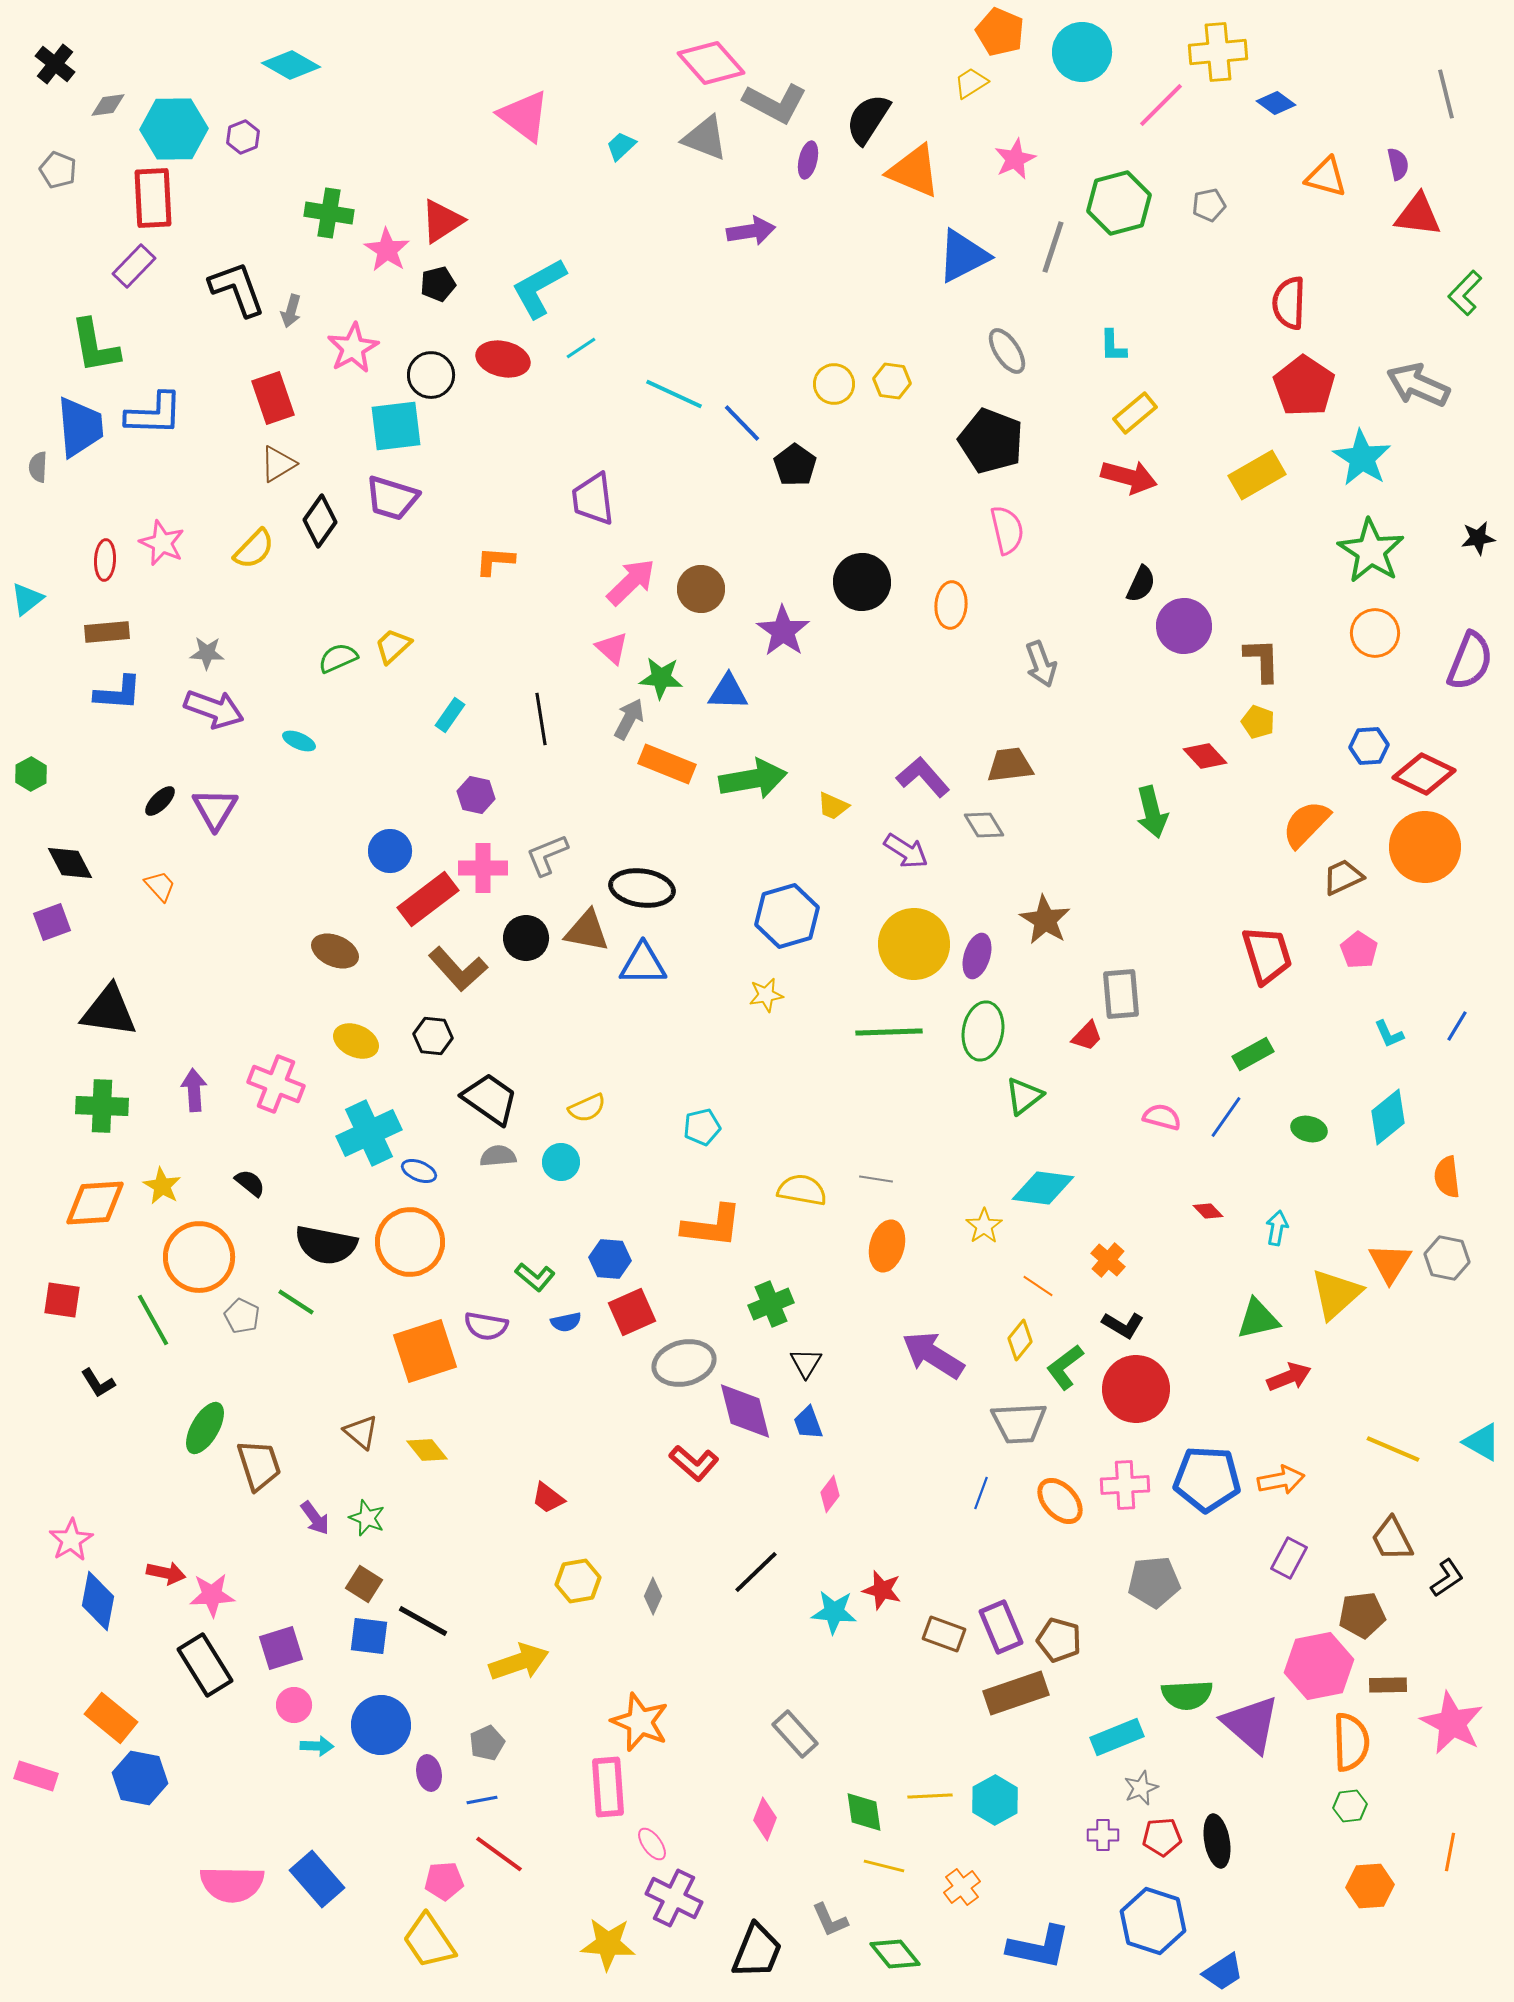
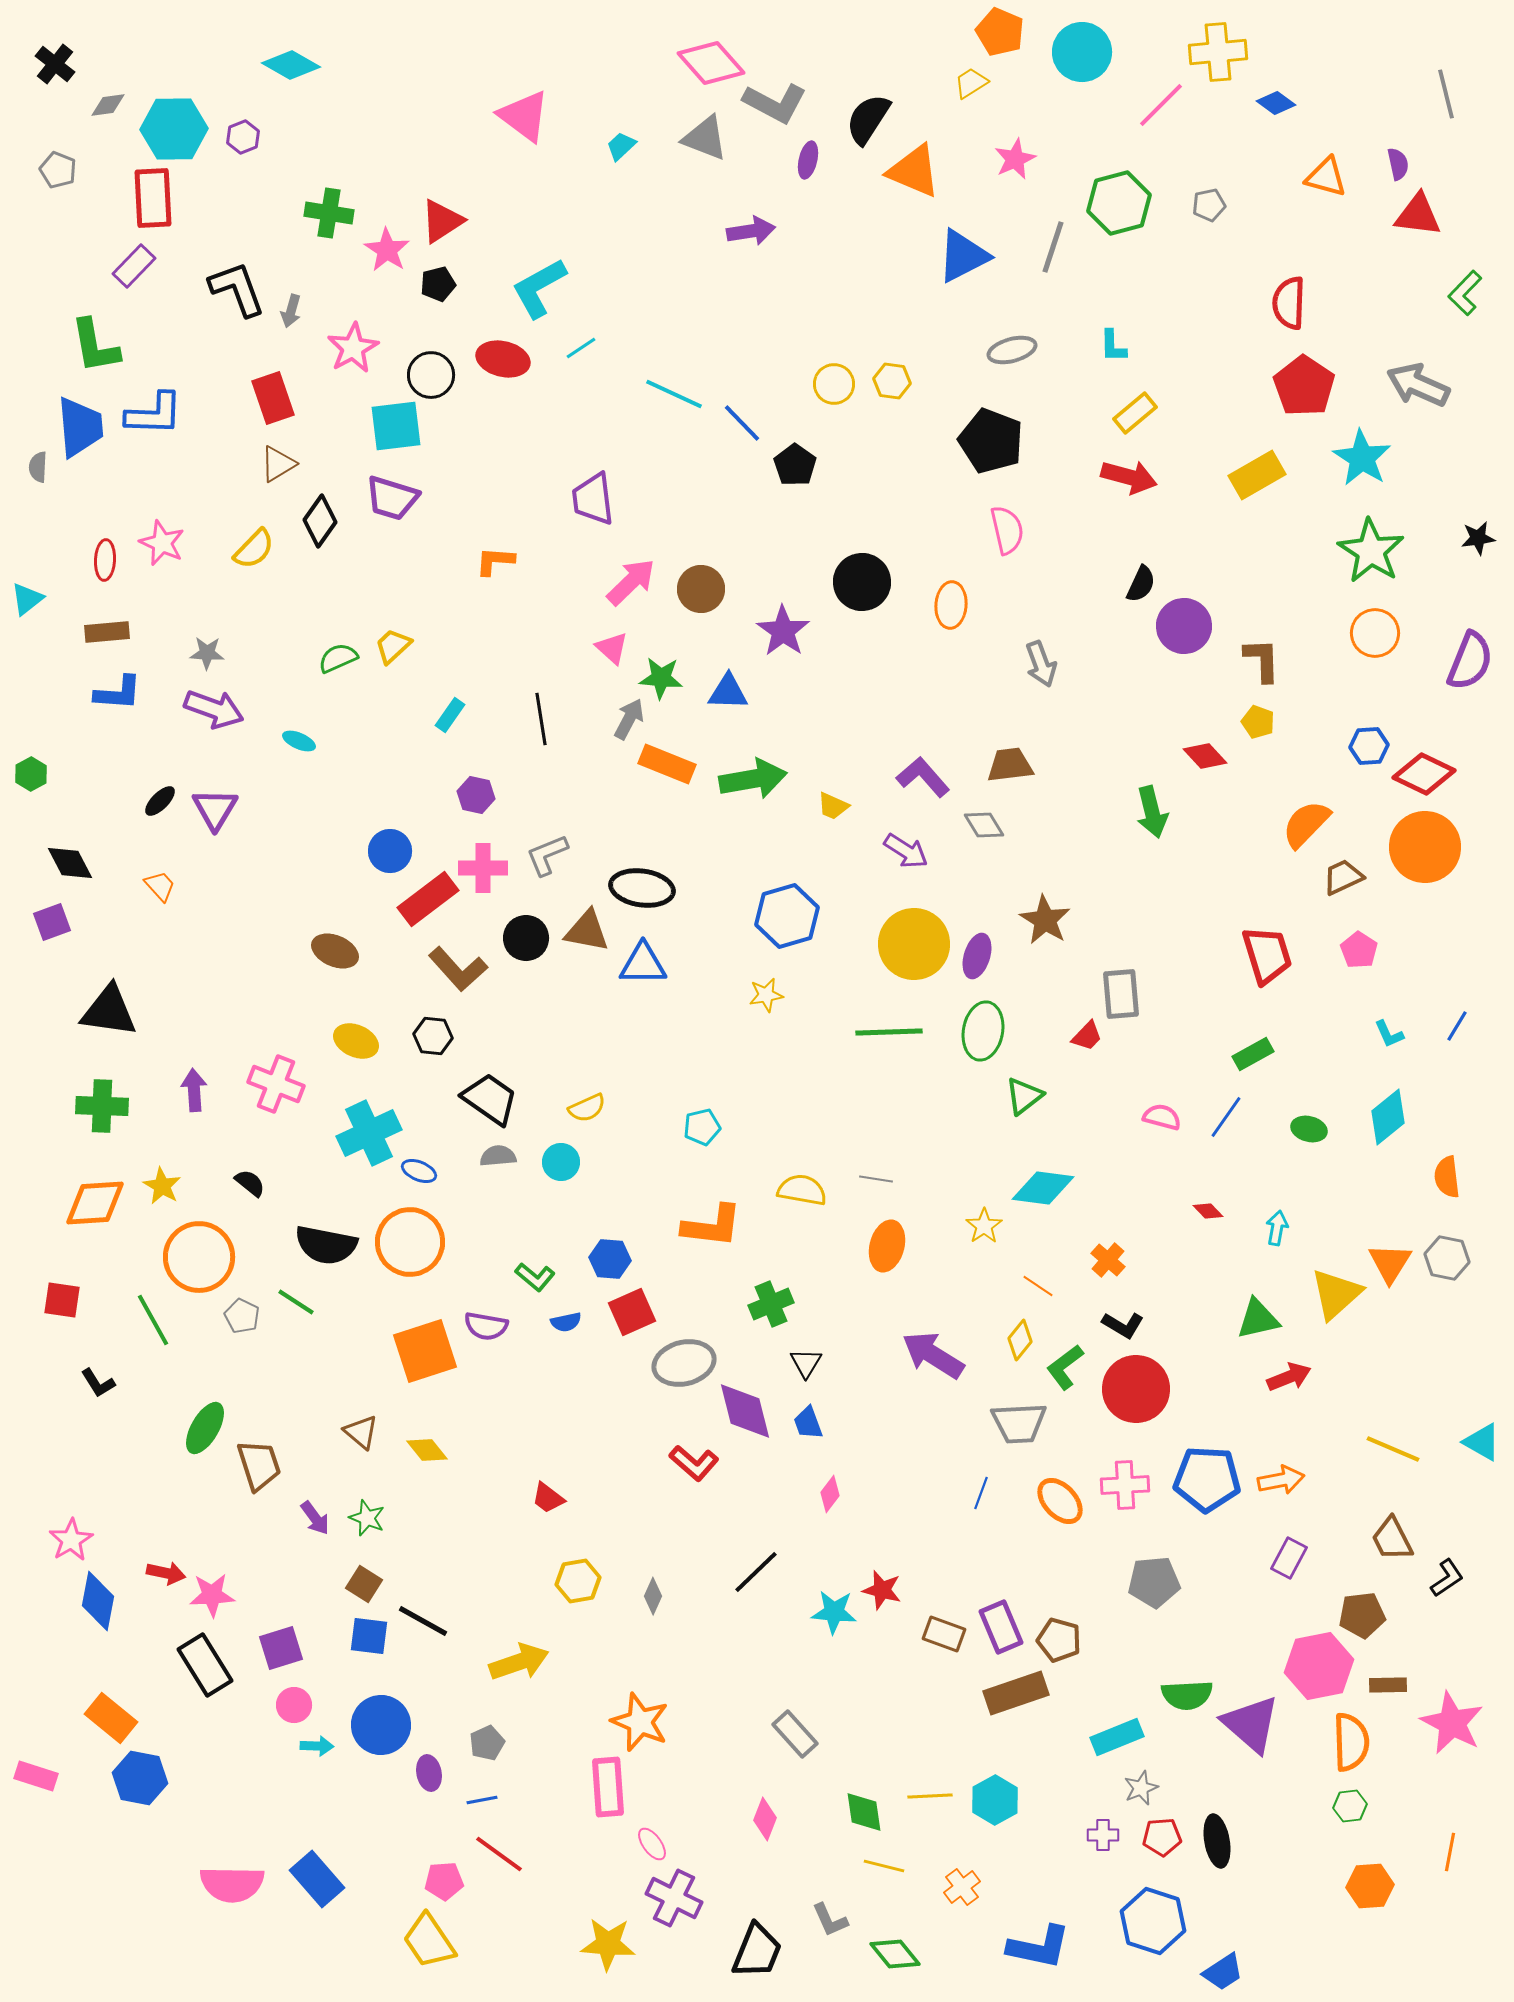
gray ellipse at (1007, 351): moved 5 px right, 1 px up; rotated 72 degrees counterclockwise
